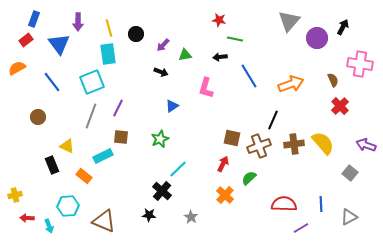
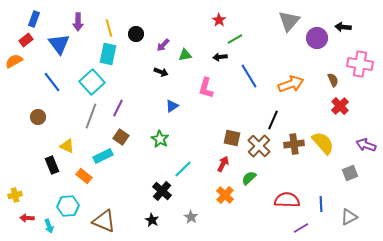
red star at (219, 20): rotated 24 degrees clockwise
black arrow at (343, 27): rotated 112 degrees counterclockwise
green line at (235, 39): rotated 42 degrees counterclockwise
cyan rectangle at (108, 54): rotated 20 degrees clockwise
orange semicircle at (17, 68): moved 3 px left, 7 px up
cyan square at (92, 82): rotated 20 degrees counterclockwise
brown square at (121, 137): rotated 28 degrees clockwise
green star at (160, 139): rotated 18 degrees counterclockwise
brown cross at (259, 146): rotated 25 degrees counterclockwise
cyan line at (178, 169): moved 5 px right
gray square at (350, 173): rotated 28 degrees clockwise
red semicircle at (284, 204): moved 3 px right, 4 px up
black star at (149, 215): moved 3 px right, 5 px down; rotated 24 degrees clockwise
